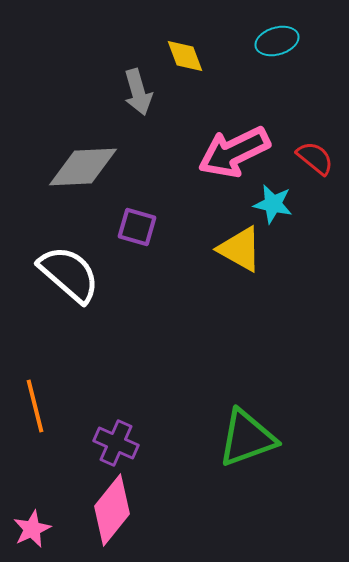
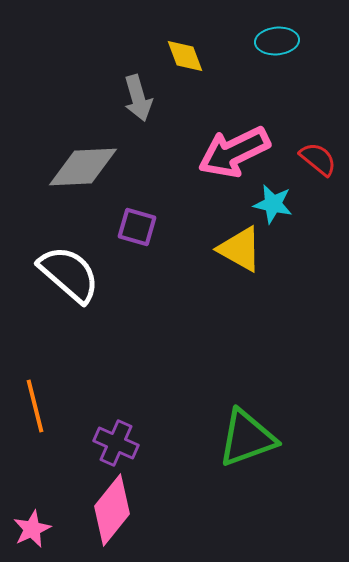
cyan ellipse: rotated 12 degrees clockwise
gray arrow: moved 6 px down
red semicircle: moved 3 px right, 1 px down
